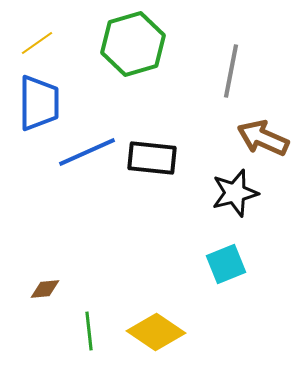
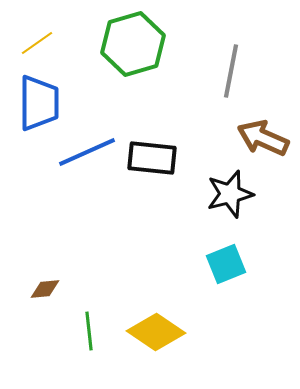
black star: moved 5 px left, 1 px down
